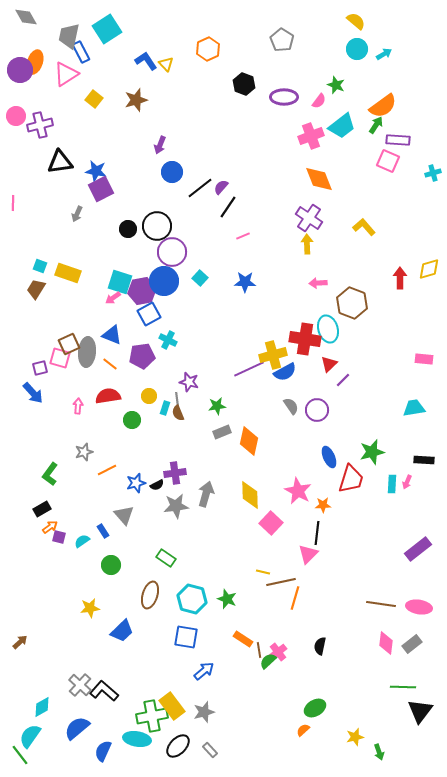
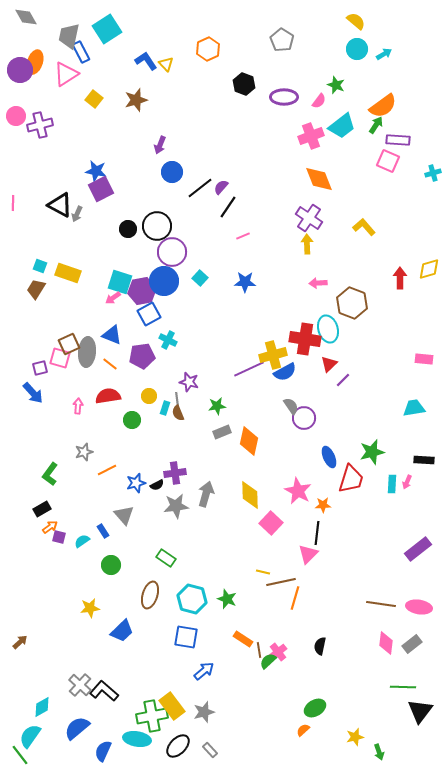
black triangle at (60, 162): moved 43 px down; rotated 36 degrees clockwise
purple circle at (317, 410): moved 13 px left, 8 px down
